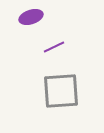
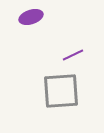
purple line: moved 19 px right, 8 px down
